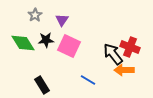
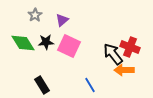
purple triangle: rotated 16 degrees clockwise
black star: moved 2 px down
blue line: moved 2 px right, 5 px down; rotated 28 degrees clockwise
